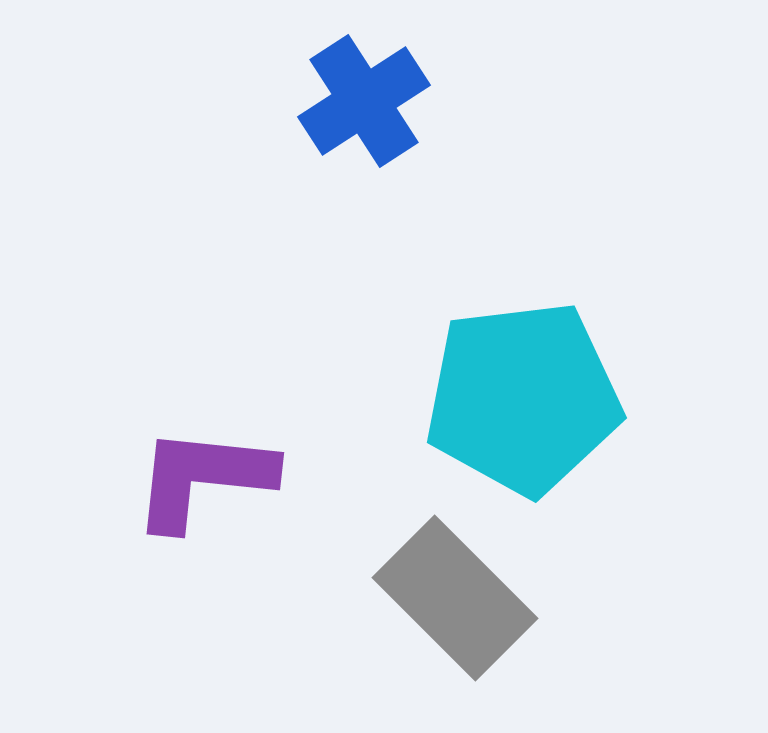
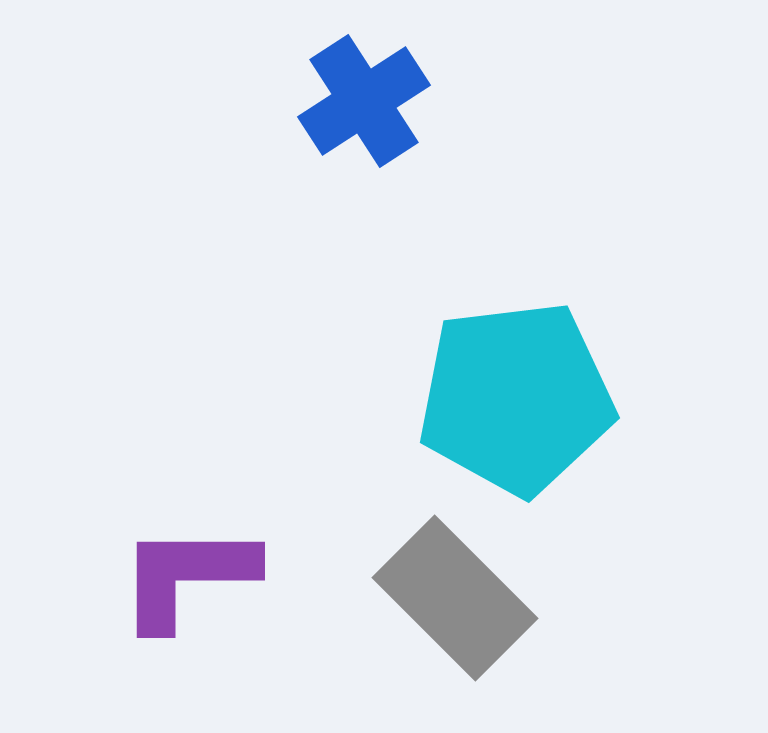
cyan pentagon: moved 7 px left
purple L-shape: moved 16 px left, 98 px down; rotated 6 degrees counterclockwise
